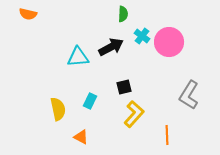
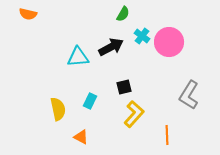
green semicircle: rotated 28 degrees clockwise
